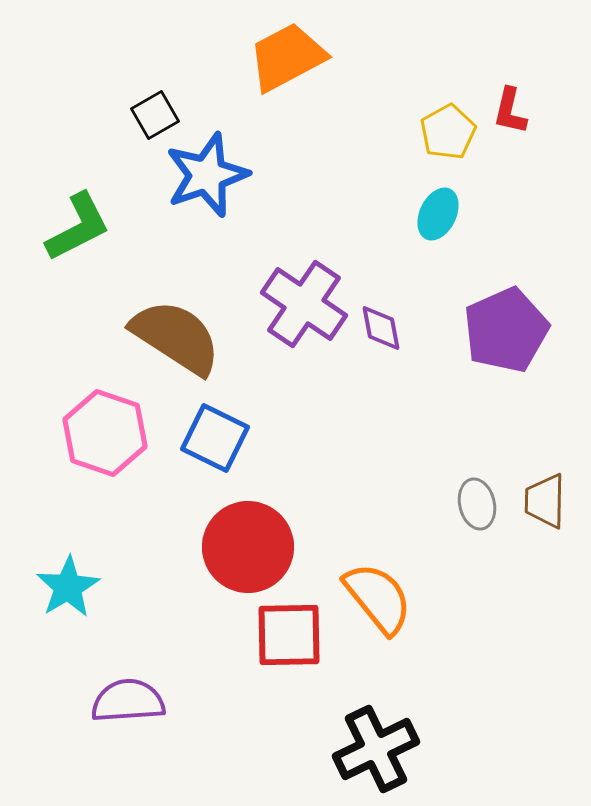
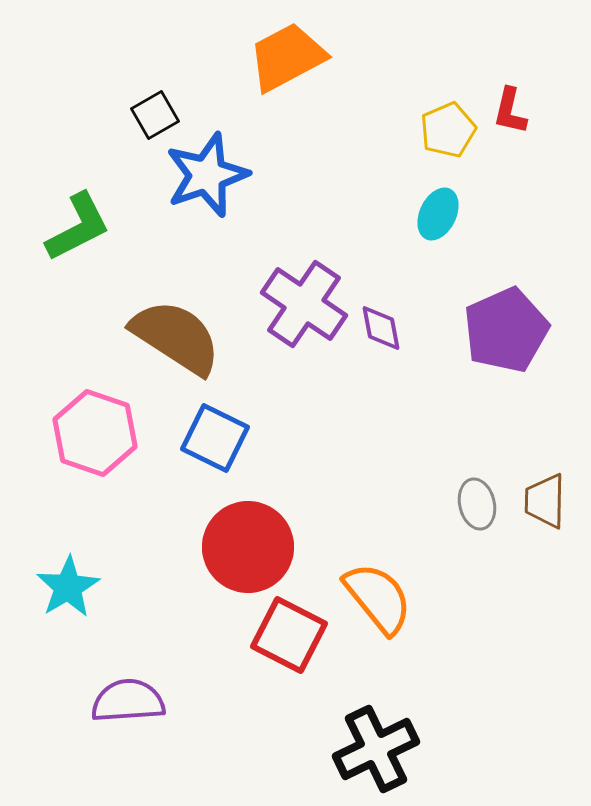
yellow pentagon: moved 2 px up; rotated 6 degrees clockwise
pink hexagon: moved 10 px left
red square: rotated 28 degrees clockwise
